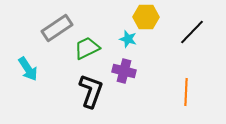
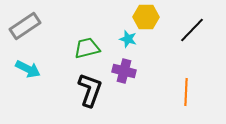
gray rectangle: moved 32 px left, 2 px up
black line: moved 2 px up
green trapezoid: rotated 12 degrees clockwise
cyan arrow: rotated 30 degrees counterclockwise
black L-shape: moved 1 px left, 1 px up
